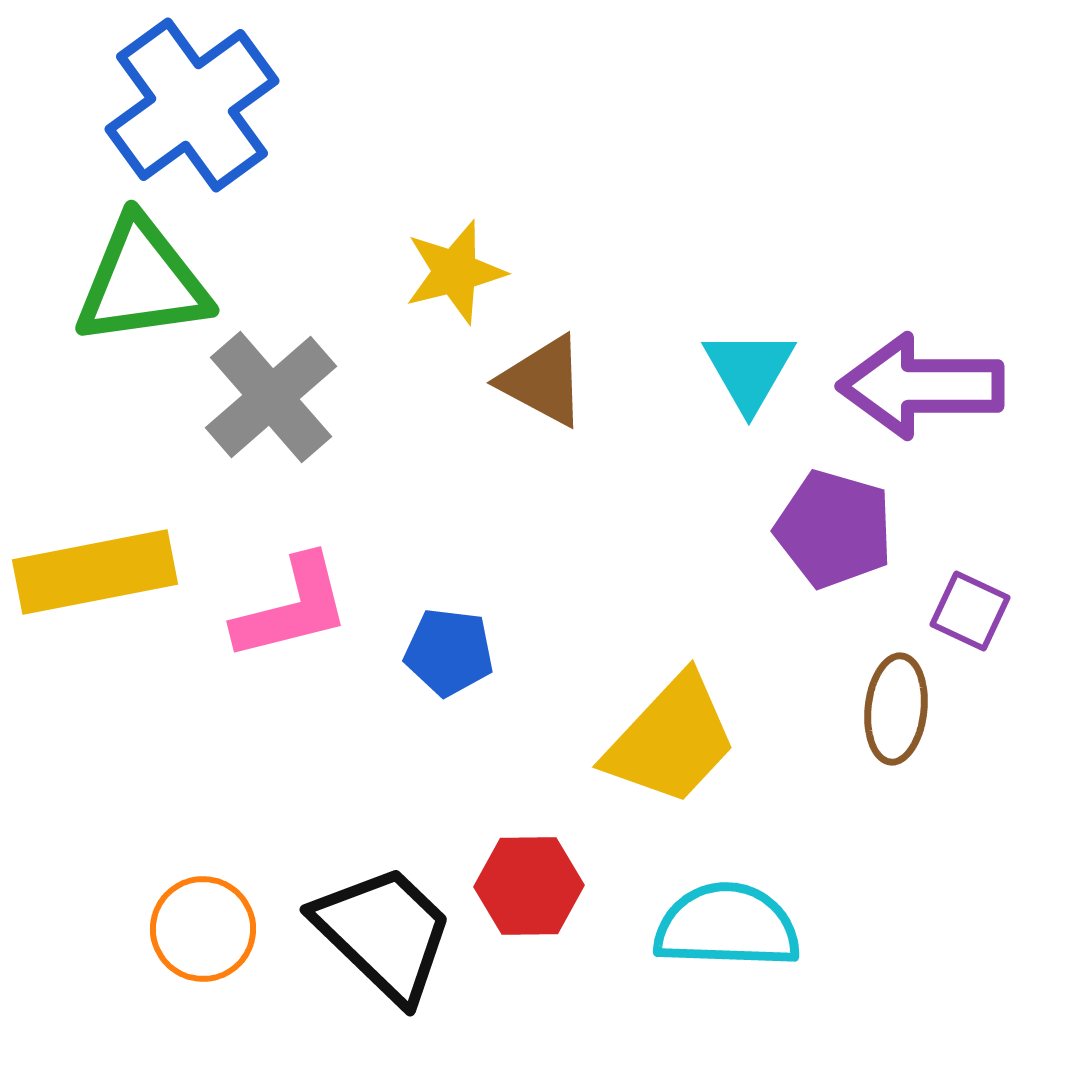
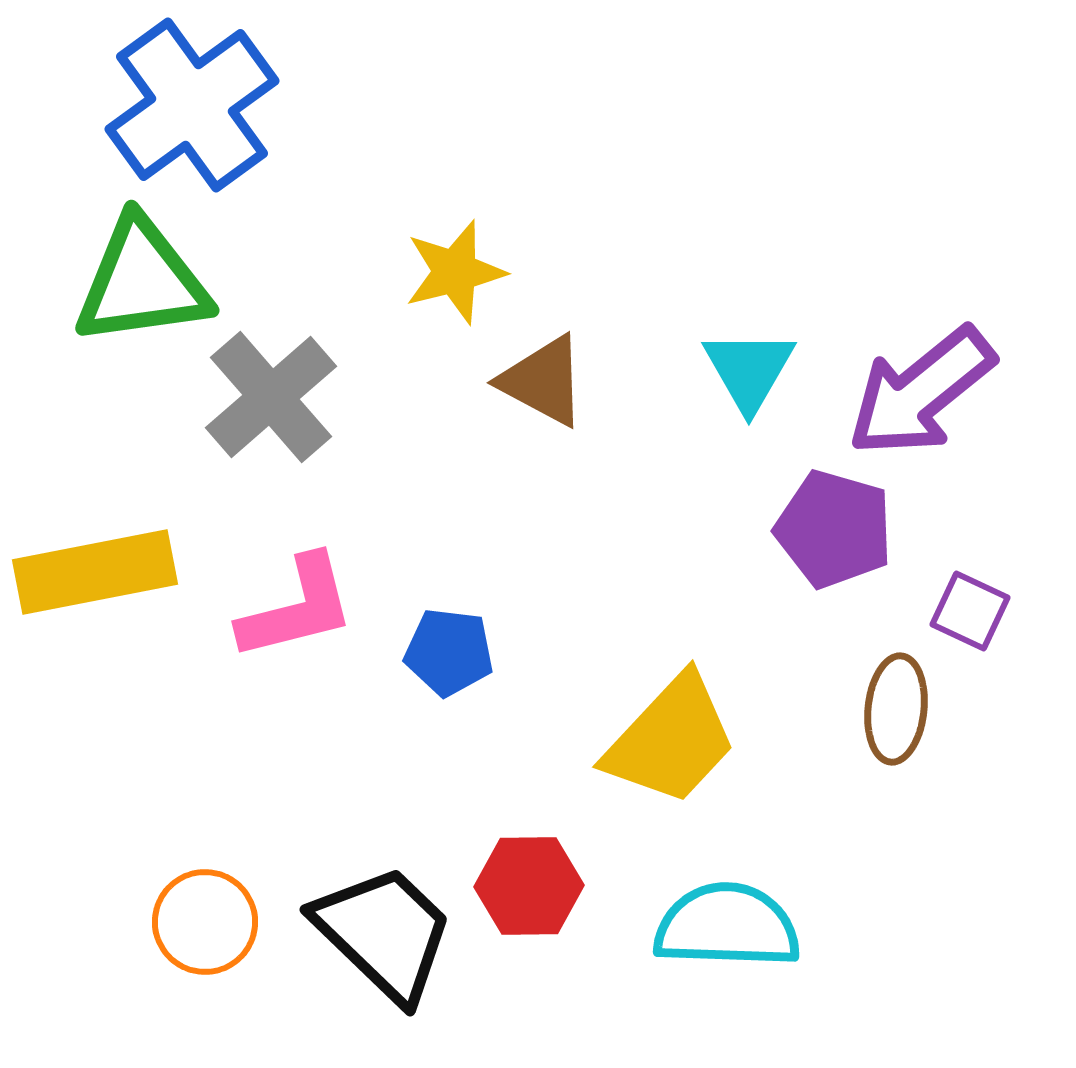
purple arrow: moved 6 px down; rotated 39 degrees counterclockwise
pink L-shape: moved 5 px right
orange circle: moved 2 px right, 7 px up
